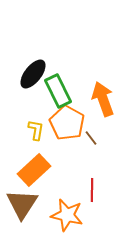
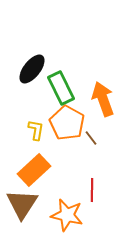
black ellipse: moved 1 px left, 5 px up
green rectangle: moved 3 px right, 3 px up
